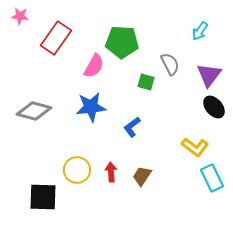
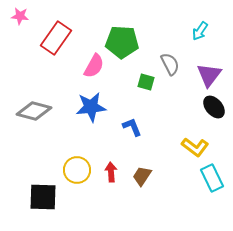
blue L-shape: rotated 105 degrees clockwise
